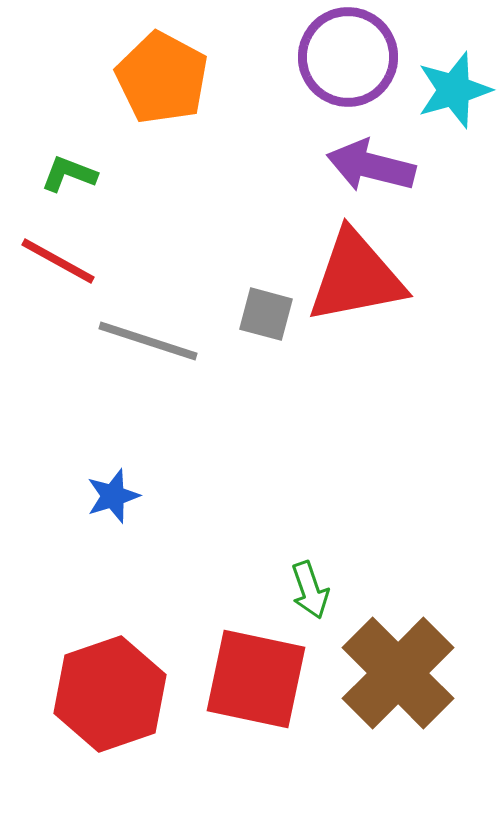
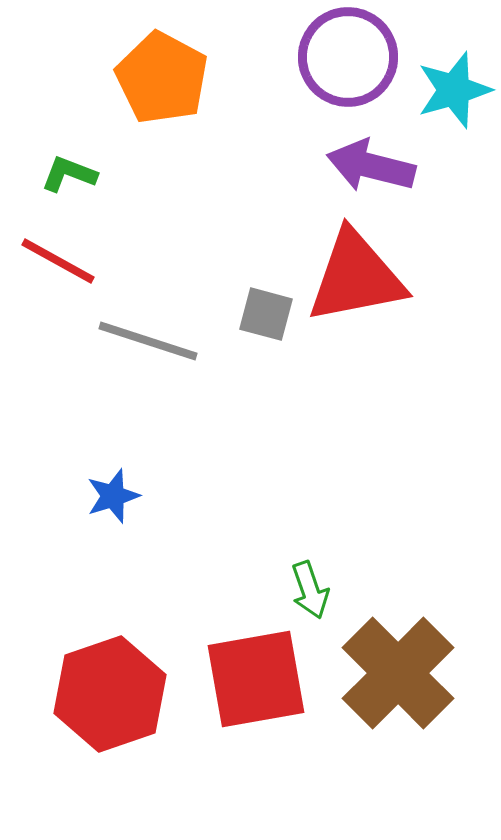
red square: rotated 22 degrees counterclockwise
